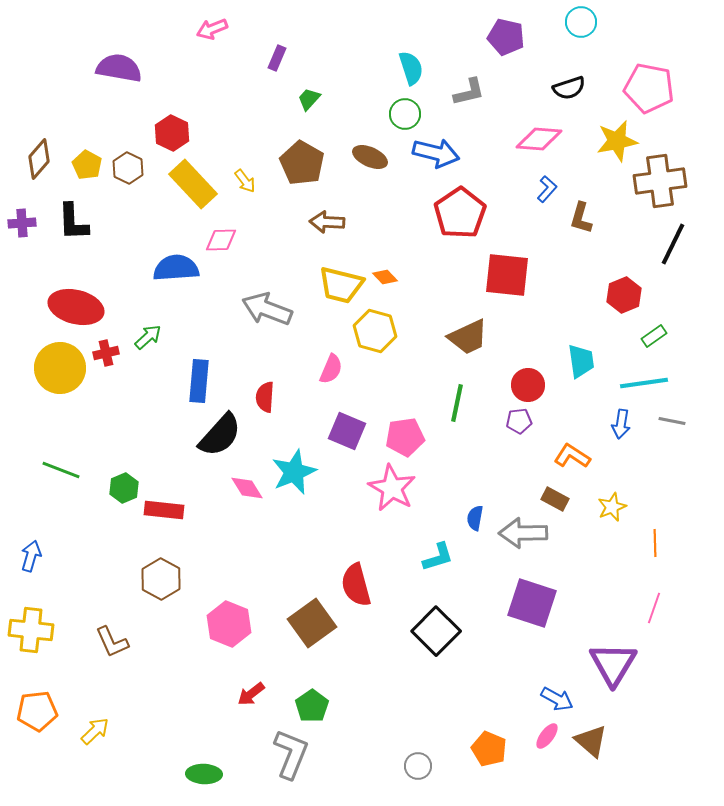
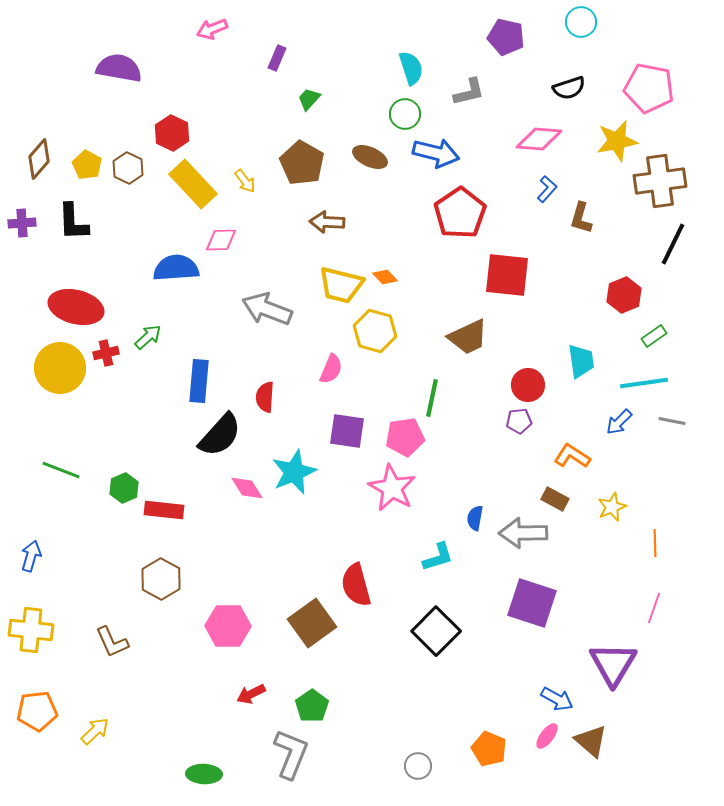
green line at (457, 403): moved 25 px left, 5 px up
blue arrow at (621, 424): moved 2 px left, 2 px up; rotated 36 degrees clockwise
purple square at (347, 431): rotated 15 degrees counterclockwise
pink hexagon at (229, 624): moved 1 px left, 2 px down; rotated 21 degrees counterclockwise
red arrow at (251, 694): rotated 12 degrees clockwise
